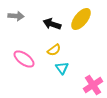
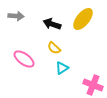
yellow ellipse: moved 2 px right
yellow semicircle: moved 2 px up; rotated 80 degrees clockwise
cyan triangle: rotated 32 degrees clockwise
pink cross: rotated 36 degrees counterclockwise
